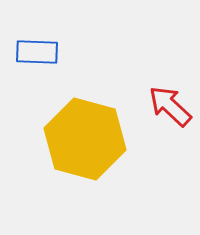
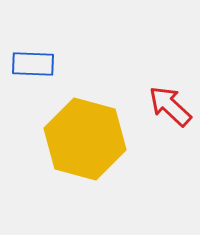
blue rectangle: moved 4 px left, 12 px down
